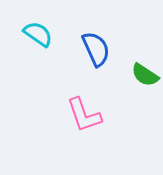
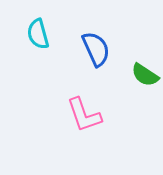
cyan semicircle: rotated 140 degrees counterclockwise
